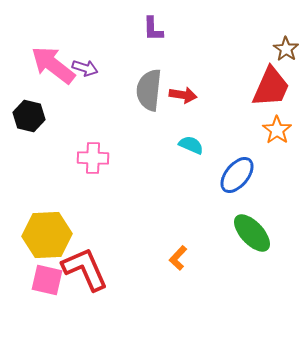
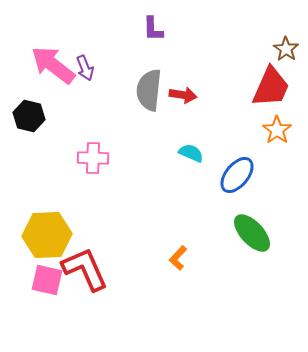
purple arrow: rotated 50 degrees clockwise
cyan semicircle: moved 8 px down
